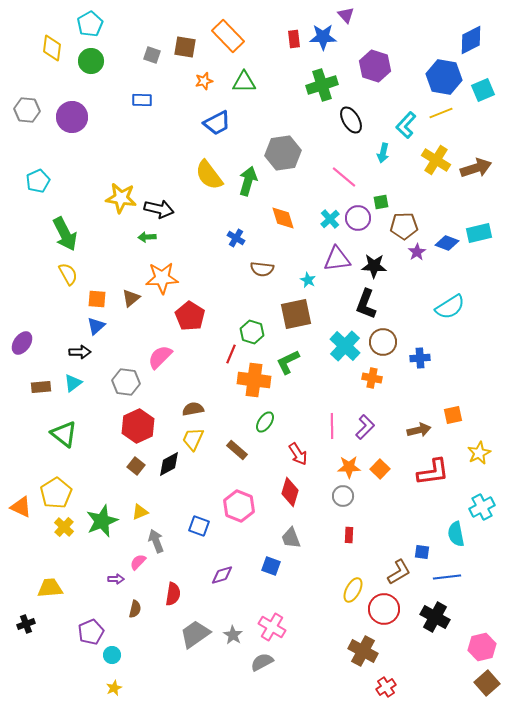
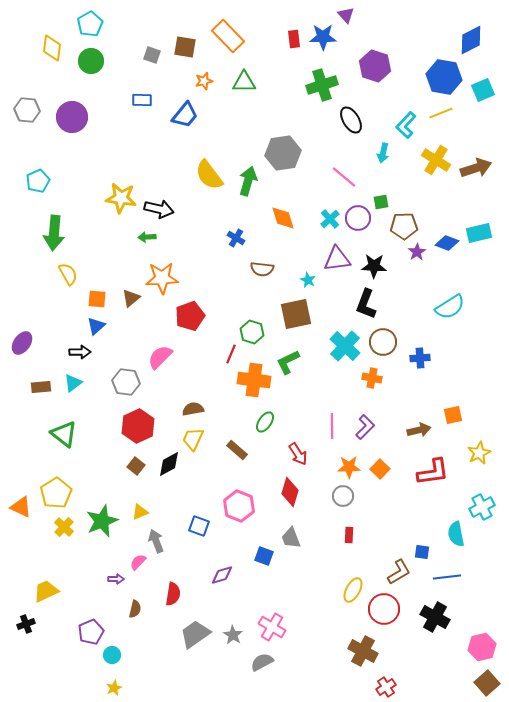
blue trapezoid at (217, 123): moved 32 px left, 8 px up; rotated 24 degrees counterclockwise
green arrow at (65, 234): moved 11 px left, 1 px up; rotated 32 degrees clockwise
red pentagon at (190, 316): rotated 20 degrees clockwise
blue square at (271, 566): moved 7 px left, 10 px up
yellow trapezoid at (50, 588): moved 4 px left, 3 px down; rotated 20 degrees counterclockwise
